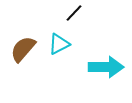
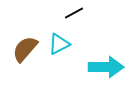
black line: rotated 18 degrees clockwise
brown semicircle: moved 2 px right
